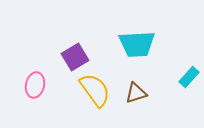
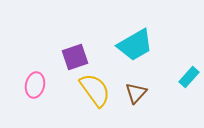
cyan trapezoid: moved 2 px left, 1 px down; rotated 27 degrees counterclockwise
purple square: rotated 12 degrees clockwise
brown triangle: rotated 30 degrees counterclockwise
